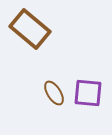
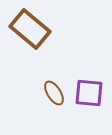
purple square: moved 1 px right
